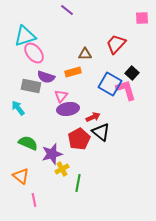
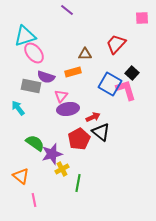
green semicircle: moved 7 px right; rotated 12 degrees clockwise
